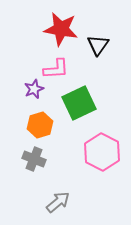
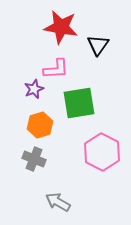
red star: moved 2 px up
green square: rotated 16 degrees clockwise
gray arrow: rotated 110 degrees counterclockwise
